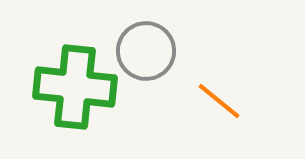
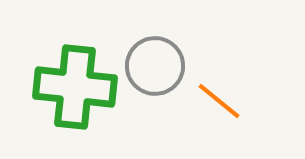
gray circle: moved 9 px right, 15 px down
